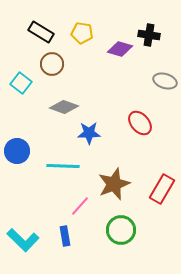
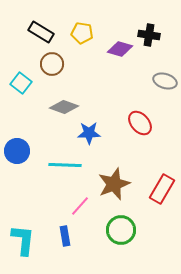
cyan line: moved 2 px right, 1 px up
cyan L-shape: rotated 128 degrees counterclockwise
